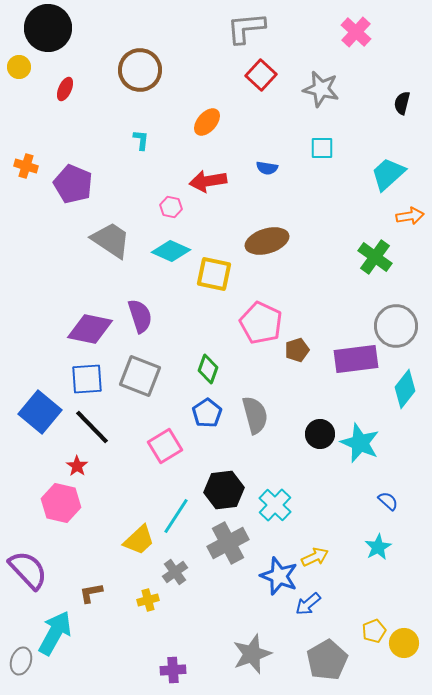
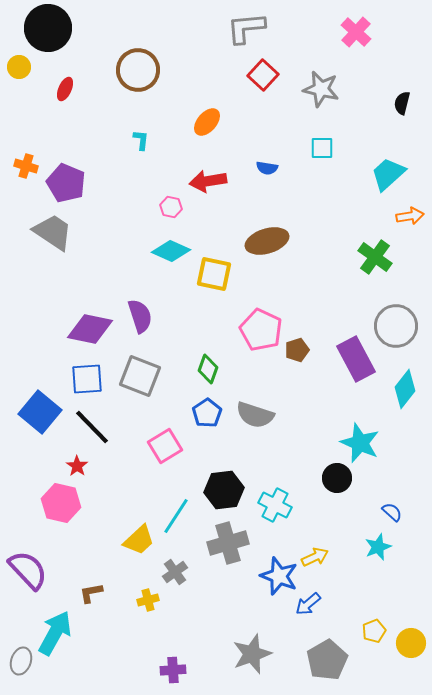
brown circle at (140, 70): moved 2 px left
red square at (261, 75): moved 2 px right
purple pentagon at (73, 184): moved 7 px left, 1 px up
gray trapezoid at (111, 240): moved 58 px left, 8 px up
pink pentagon at (261, 323): moved 7 px down
purple rectangle at (356, 359): rotated 69 degrees clockwise
gray semicircle at (255, 415): rotated 123 degrees clockwise
black circle at (320, 434): moved 17 px right, 44 px down
blue semicircle at (388, 501): moved 4 px right, 11 px down
cyan cross at (275, 505): rotated 16 degrees counterclockwise
gray cross at (228, 543): rotated 12 degrees clockwise
cyan star at (378, 547): rotated 8 degrees clockwise
yellow circle at (404, 643): moved 7 px right
